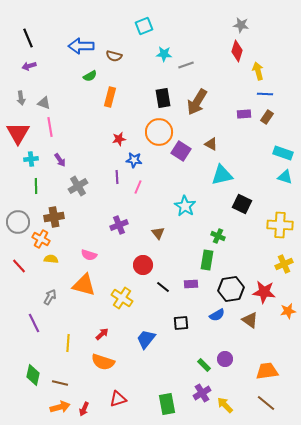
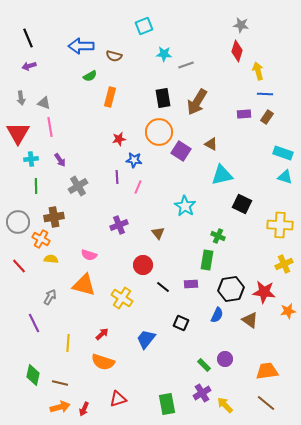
blue semicircle at (217, 315): rotated 35 degrees counterclockwise
black square at (181, 323): rotated 28 degrees clockwise
